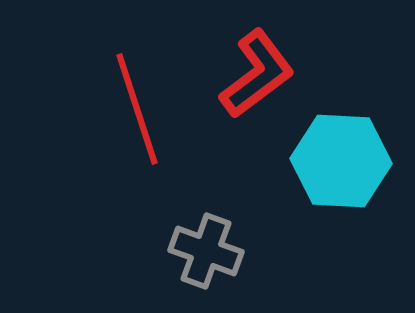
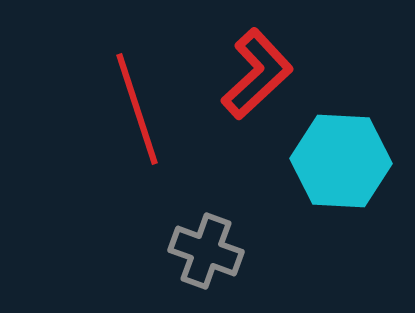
red L-shape: rotated 6 degrees counterclockwise
